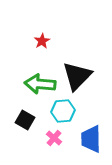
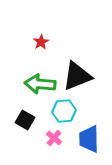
red star: moved 1 px left, 1 px down
black triangle: rotated 24 degrees clockwise
cyan hexagon: moved 1 px right
blue trapezoid: moved 2 px left
